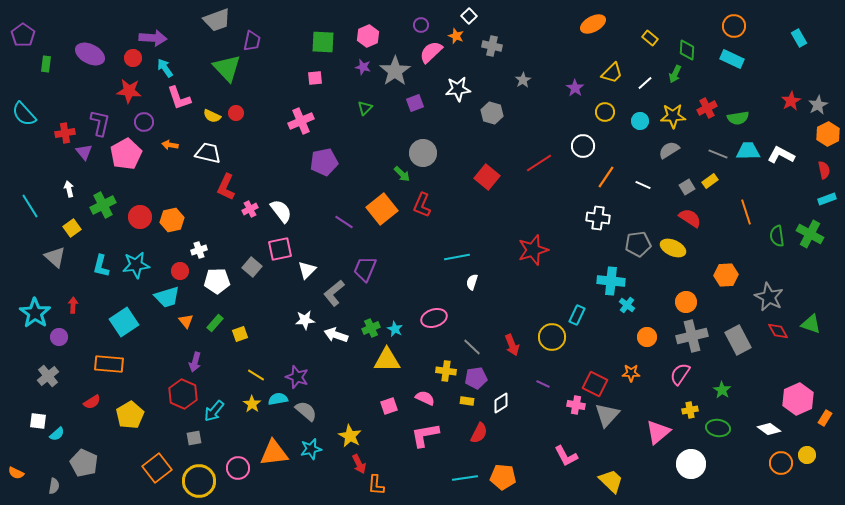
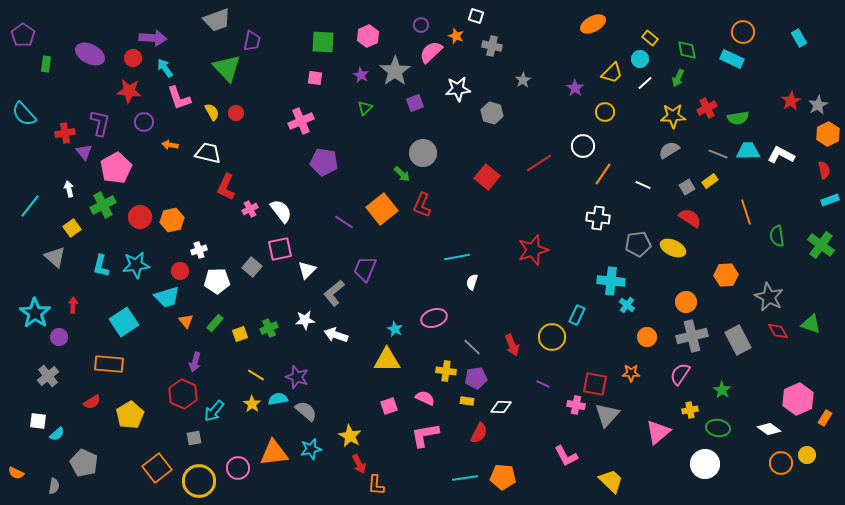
white square at (469, 16): moved 7 px right; rotated 28 degrees counterclockwise
orange circle at (734, 26): moved 9 px right, 6 px down
green diamond at (687, 50): rotated 15 degrees counterclockwise
purple star at (363, 67): moved 2 px left, 8 px down; rotated 14 degrees clockwise
green arrow at (675, 74): moved 3 px right, 4 px down
pink square at (315, 78): rotated 14 degrees clockwise
yellow semicircle at (212, 116): moved 4 px up; rotated 144 degrees counterclockwise
cyan circle at (640, 121): moved 62 px up
pink pentagon at (126, 154): moved 10 px left, 14 px down
purple pentagon at (324, 162): rotated 20 degrees clockwise
orange line at (606, 177): moved 3 px left, 3 px up
cyan rectangle at (827, 199): moved 3 px right, 1 px down
cyan line at (30, 206): rotated 70 degrees clockwise
green cross at (810, 234): moved 11 px right, 11 px down; rotated 8 degrees clockwise
green cross at (371, 328): moved 102 px left
red square at (595, 384): rotated 15 degrees counterclockwise
white diamond at (501, 403): moved 4 px down; rotated 35 degrees clockwise
white circle at (691, 464): moved 14 px right
